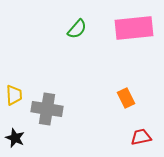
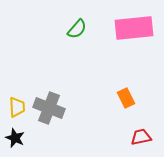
yellow trapezoid: moved 3 px right, 12 px down
gray cross: moved 2 px right, 1 px up; rotated 12 degrees clockwise
